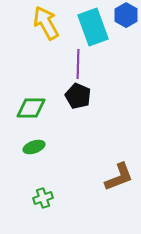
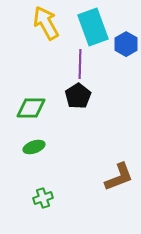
blue hexagon: moved 29 px down
purple line: moved 2 px right
black pentagon: rotated 15 degrees clockwise
